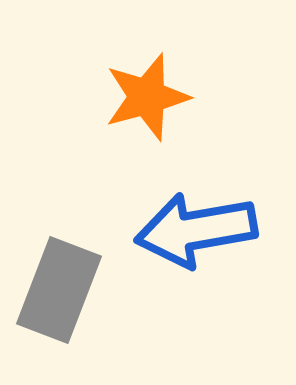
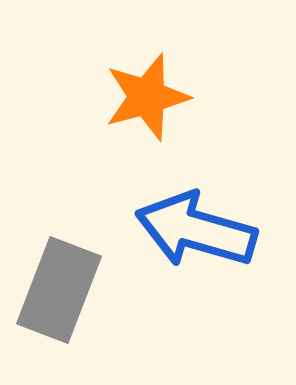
blue arrow: rotated 26 degrees clockwise
